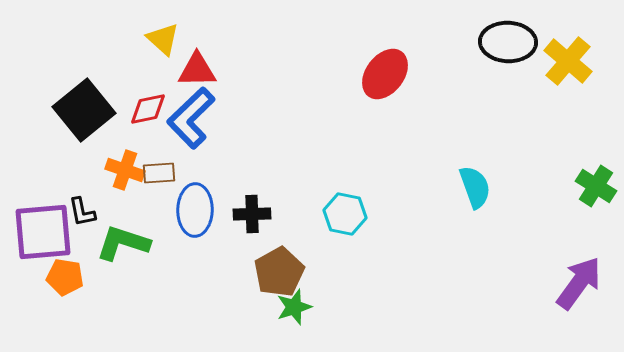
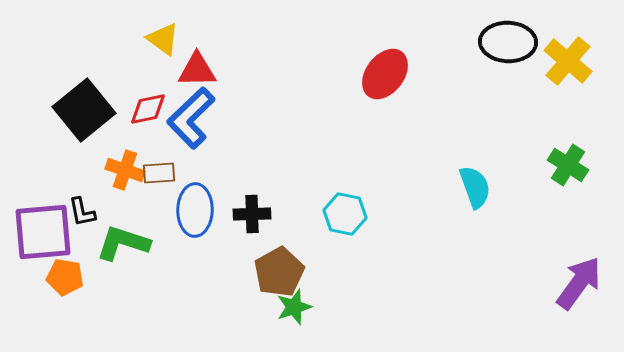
yellow triangle: rotated 6 degrees counterclockwise
green cross: moved 28 px left, 21 px up
